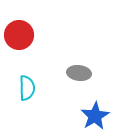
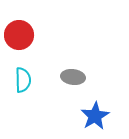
gray ellipse: moved 6 px left, 4 px down
cyan semicircle: moved 4 px left, 8 px up
